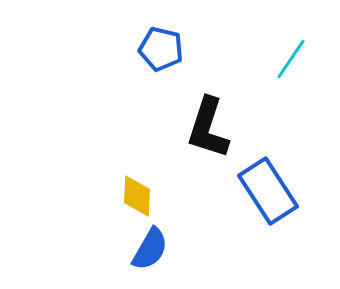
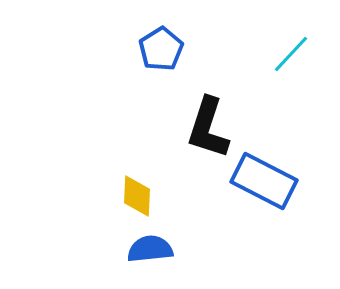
blue pentagon: rotated 27 degrees clockwise
cyan line: moved 5 px up; rotated 9 degrees clockwise
blue rectangle: moved 4 px left, 10 px up; rotated 30 degrees counterclockwise
blue semicircle: rotated 126 degrees counterclockwise
